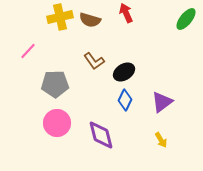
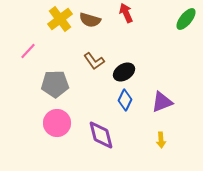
yellow cross: moved 2 px down; rotated 25 degrees counterclockwise
purple triangle: rotated 15 degrees clockwise
yellow arrow: rotated 28 degrees clockwise
